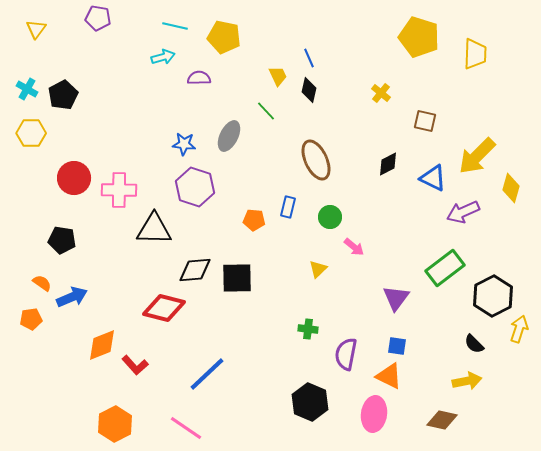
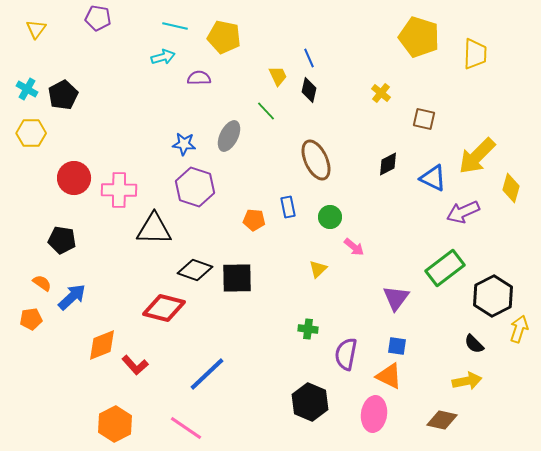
brown square at (425, 121): moved 1 px left, 2 px up
blue rectangle at (288, 207): rotated 25 degrees counterclockwise
black diamond at (195, 270): rotated 24 degrees clockwise
blue arrow at (72, 297): rotated 20 degrees counterclockwise
